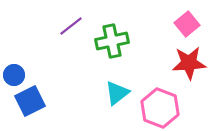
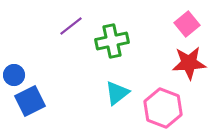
pink hexagon: moved 3 px right
